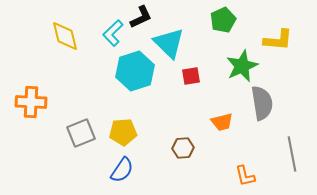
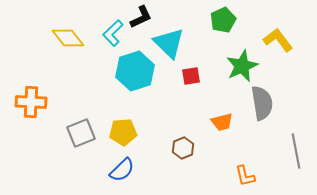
yellow diamond: moved 3 px right, 2 px down; rotated 24 degrees counterclockwise
yellow L-shape: rotated 132 degrees counterclockwise
brown hexagon: rotated 20 degrees counterclockwise
gray line: moved 4 px right, 3 px up
blue semicircle: rotated 12 degrees clockwise
